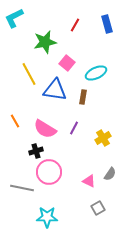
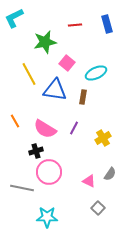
red line: rotated 56 degrees clockwise
gray square: rotated 16 degrees counterclockwise
